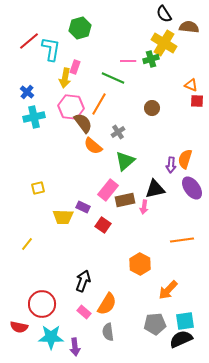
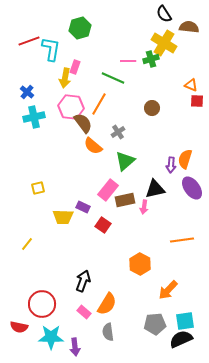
red line at (29, 41): rotated 20 degrees clockwise
